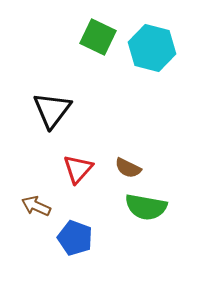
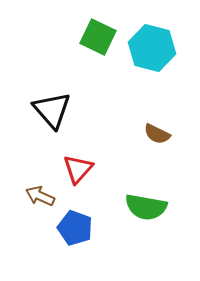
black triangle: rotated 18 degrees counterclockwise
brown semicircle: moved 29 px right, 34 px up
brown arrow: moved 4 px right, 10 px up
blue pentagon: moved 10 px up
